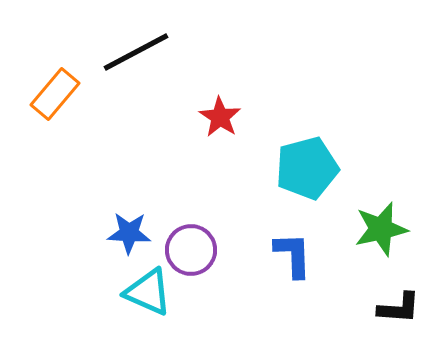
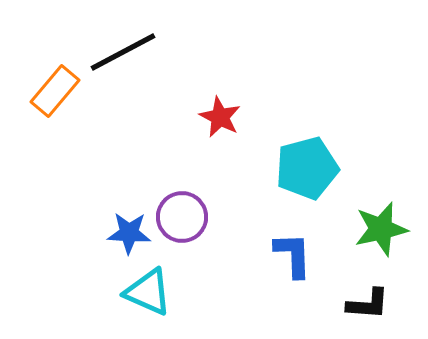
black line: moved 13 px left
orange rectangle: moved 3 px up
red star: rotated 6 degrees counterclockwise
purple circle: moved 9 px left, 33 px up
black L-shape: moved 31 px left, 4 px up
